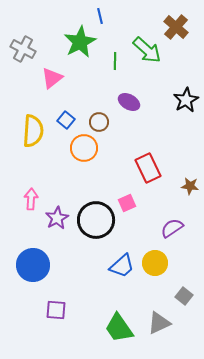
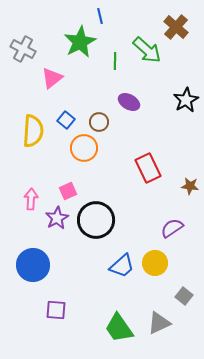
pink square: moved 59 px left, 12 px up
